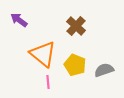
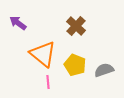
purple arrow: moved 1 px left, 3 px down
